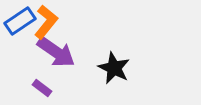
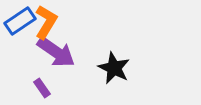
orange L-shape: rotated 8 degrees counterclockwise
purple rectangle: rotated 18 degrees clockwise
